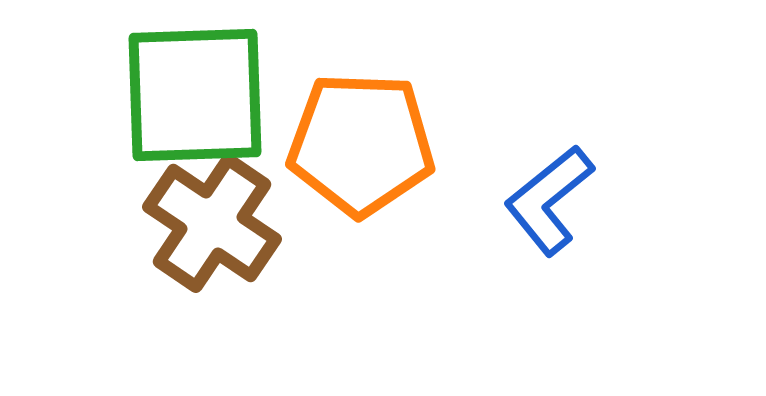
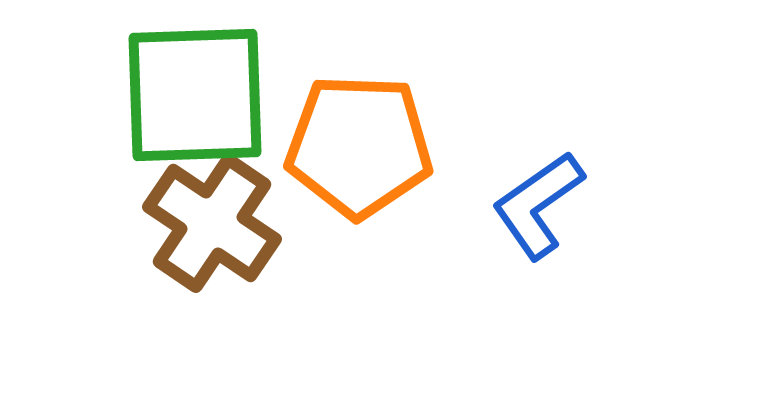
orange pentagon: moved 2 px left, 2 px down
blue L-shape: moved 11 px left, 5 px down; rotated 4 degrees clockwise
